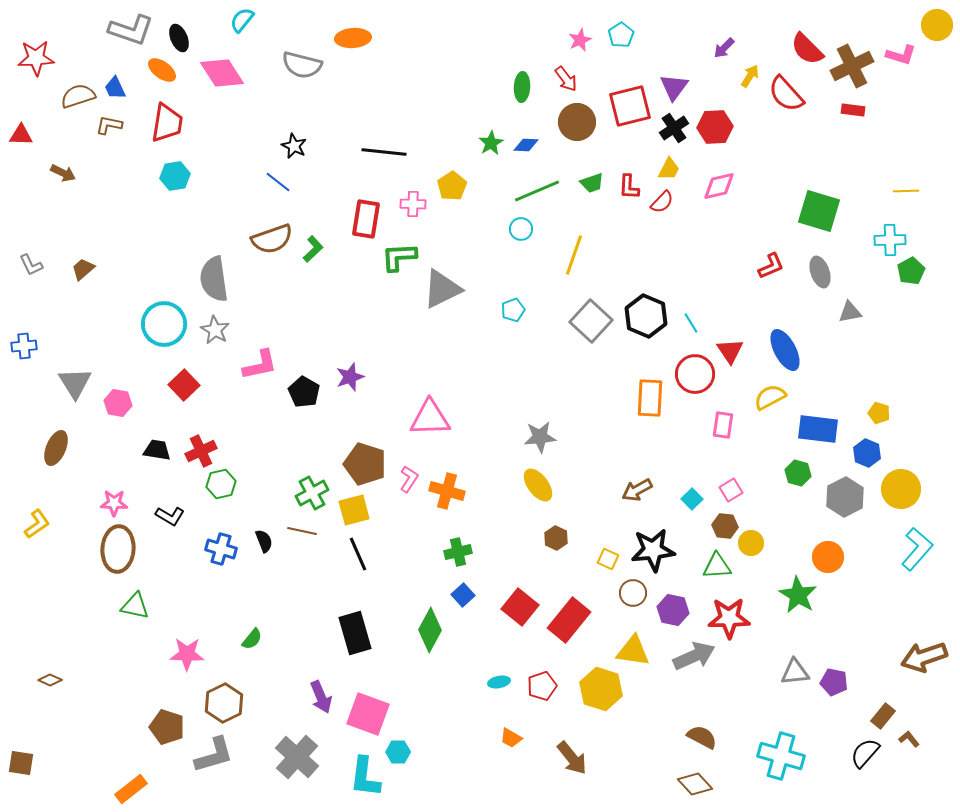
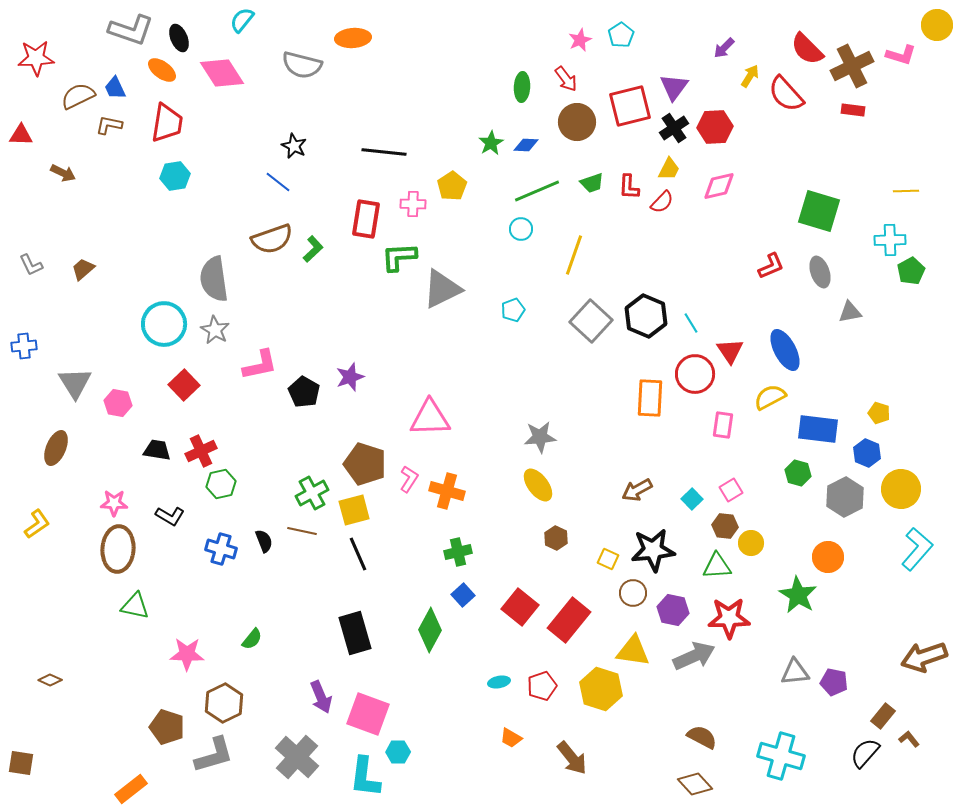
brown semicircle at (78, 96): rotated 8 degrees counterclockwise
